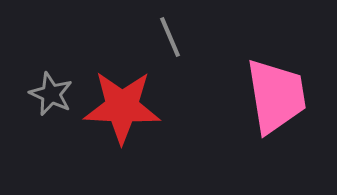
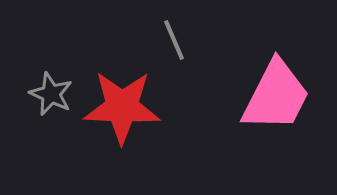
gray line: moved 4 px right, 3 px down
pink trapezoid: rotated 36 degrees clockwise
